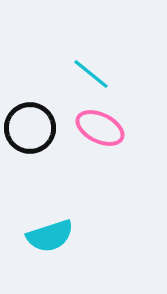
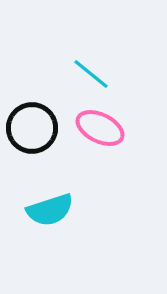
black circle: moved 2 px right
cyan semicircle: moved 26 px up
